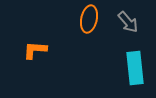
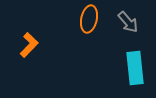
orange L-shape: moved 6 px left, 5 px up; rotated 130 degrees clockwise
